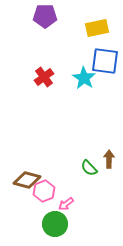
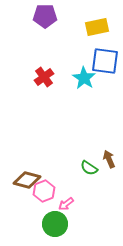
yellow rectangle: moved 1 px up
brown arrow: rotated 24 degrees counterclockwise
green semicircle: rotated 12 degrees counterclockwise
